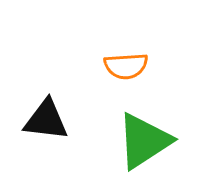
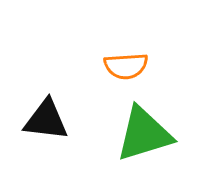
green triangle: moved 7 px up; rotated 16 degrees clockwise
